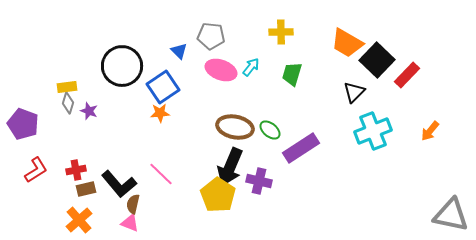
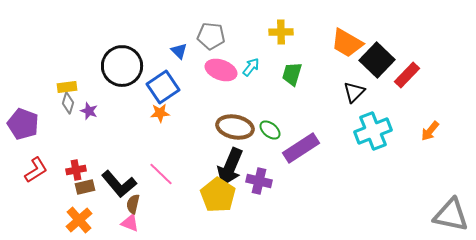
brown rectangle: moved 1 px left, 2 px up
